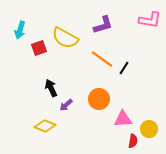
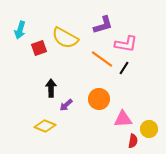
pink L-shape: moved 24 px left, 24 px down
black arrow: rotated 24 degrees clockwise
